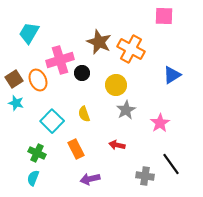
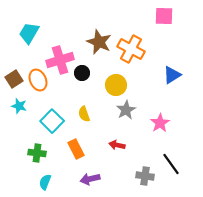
cyan star: moved 3 px right, 3 px down
green cross: rotated 18 degrees counterclockwise
cyan semicircle: moved 12 px right, 4 px down
